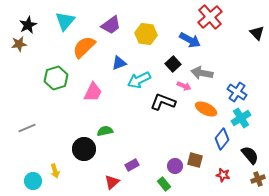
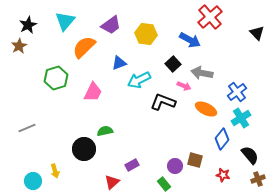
brown star: moved 2 px down; rotated 21 degrees counterclockwise
blue cross: rotated 18 degrees clockwise
